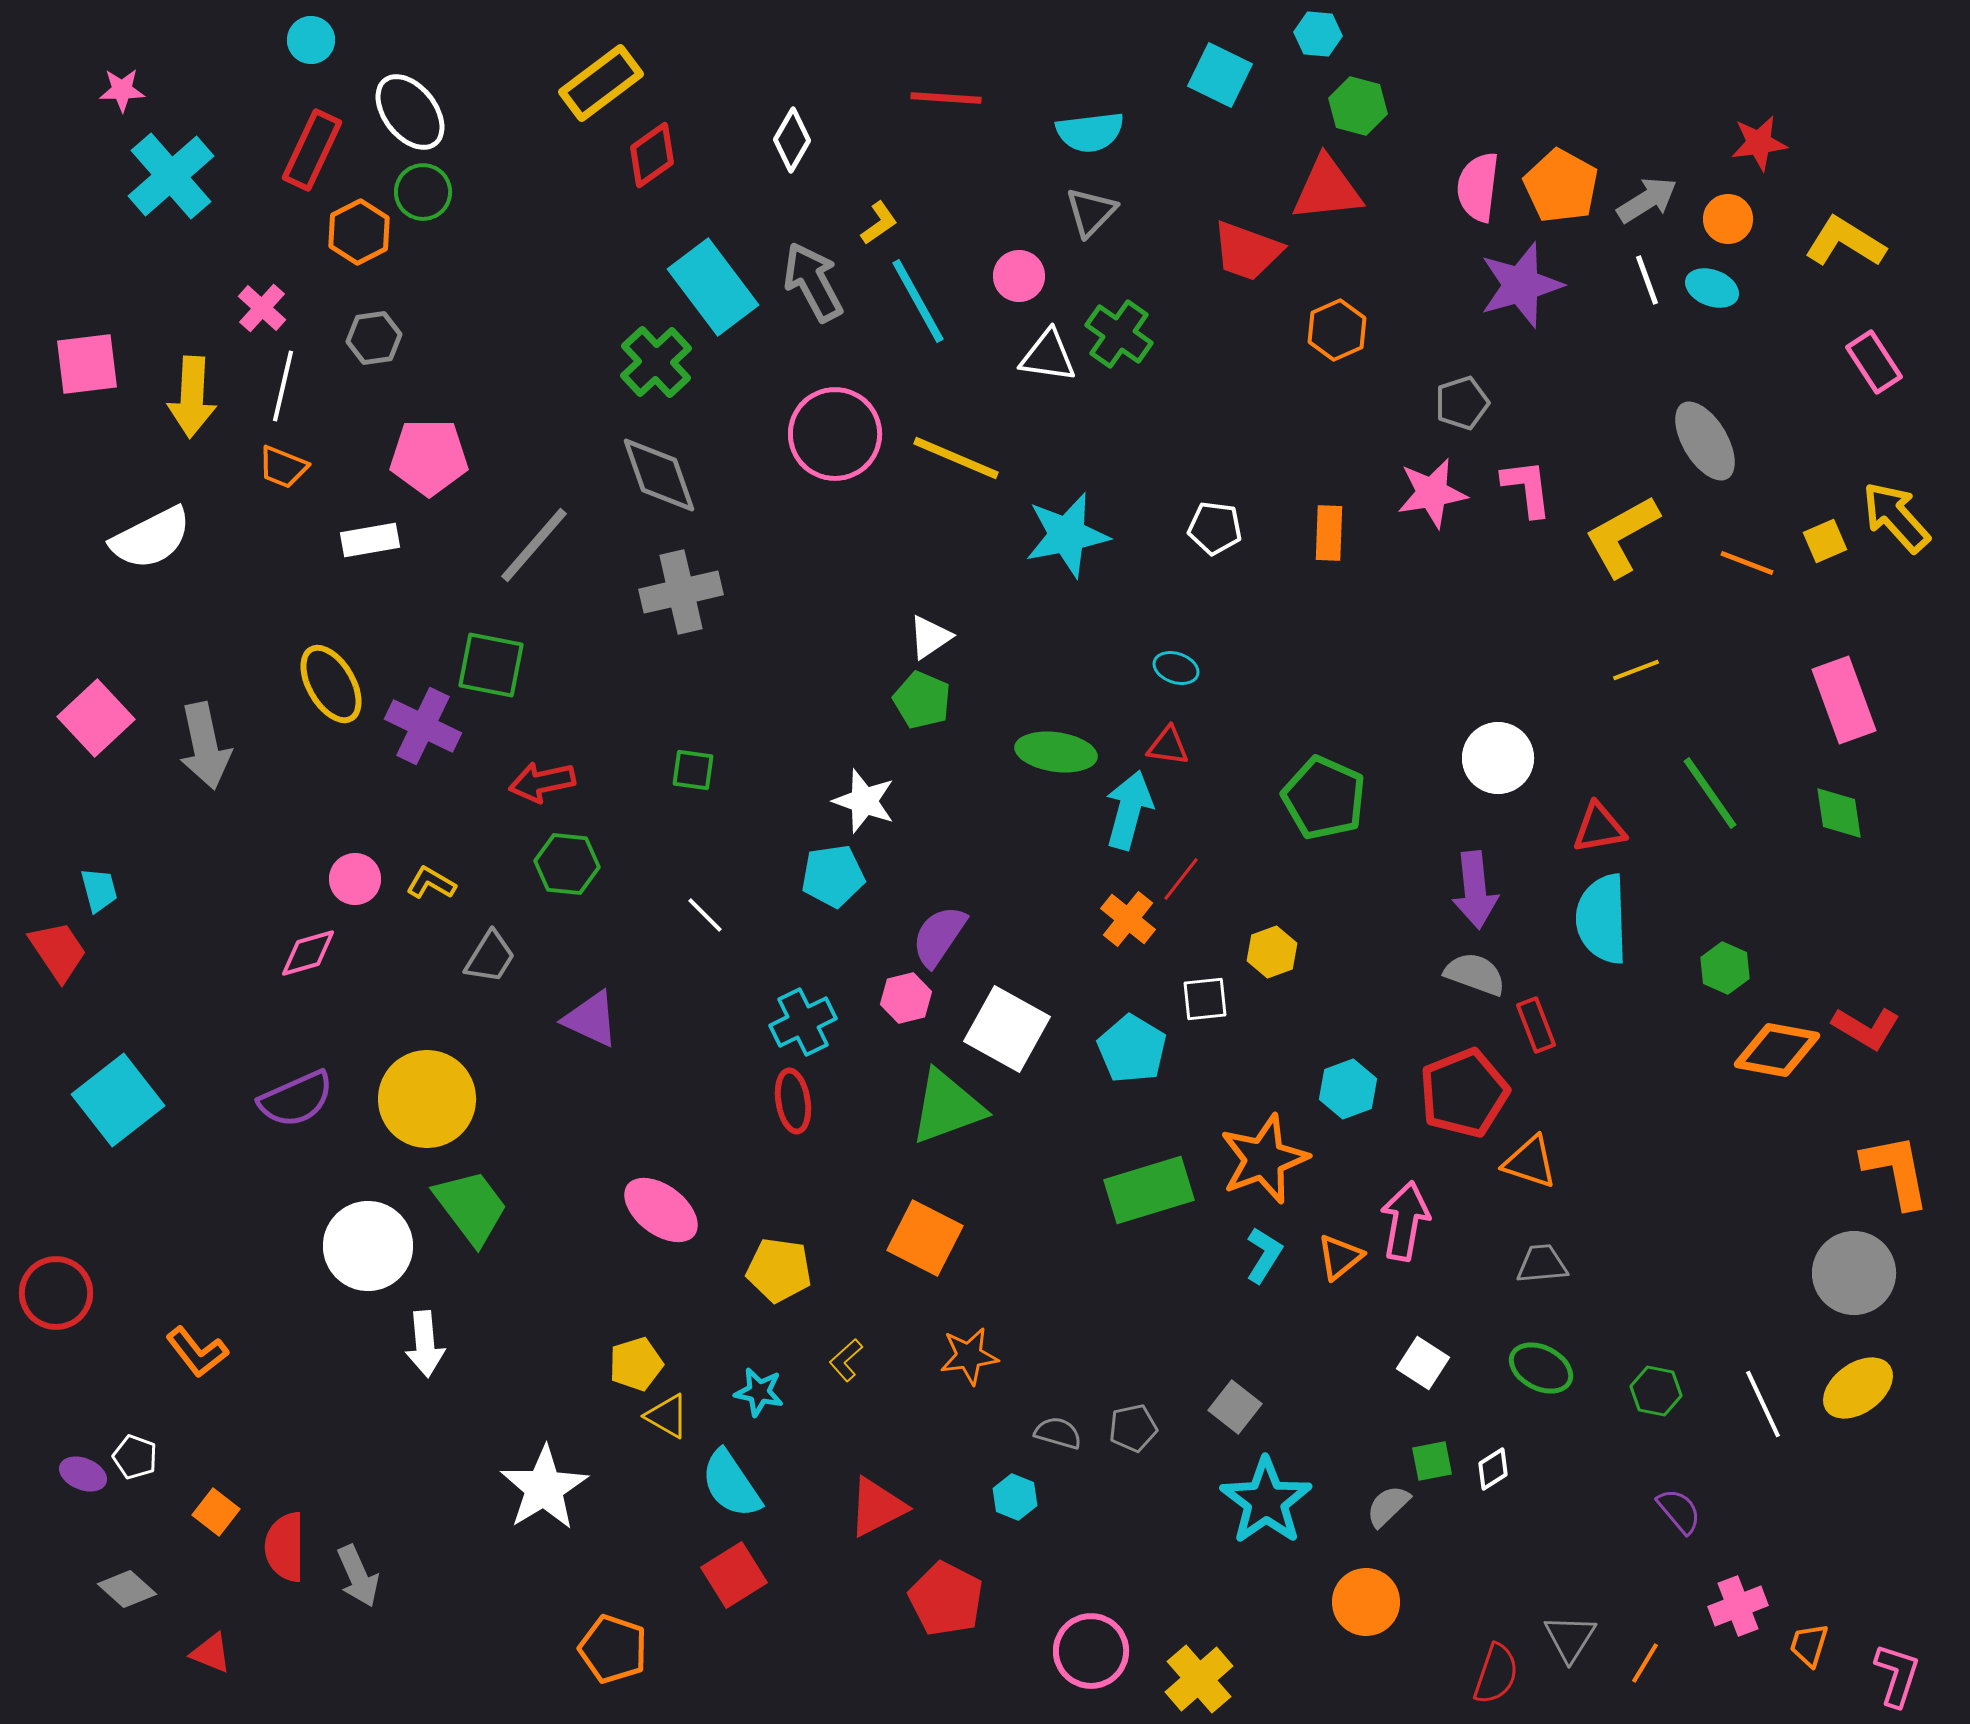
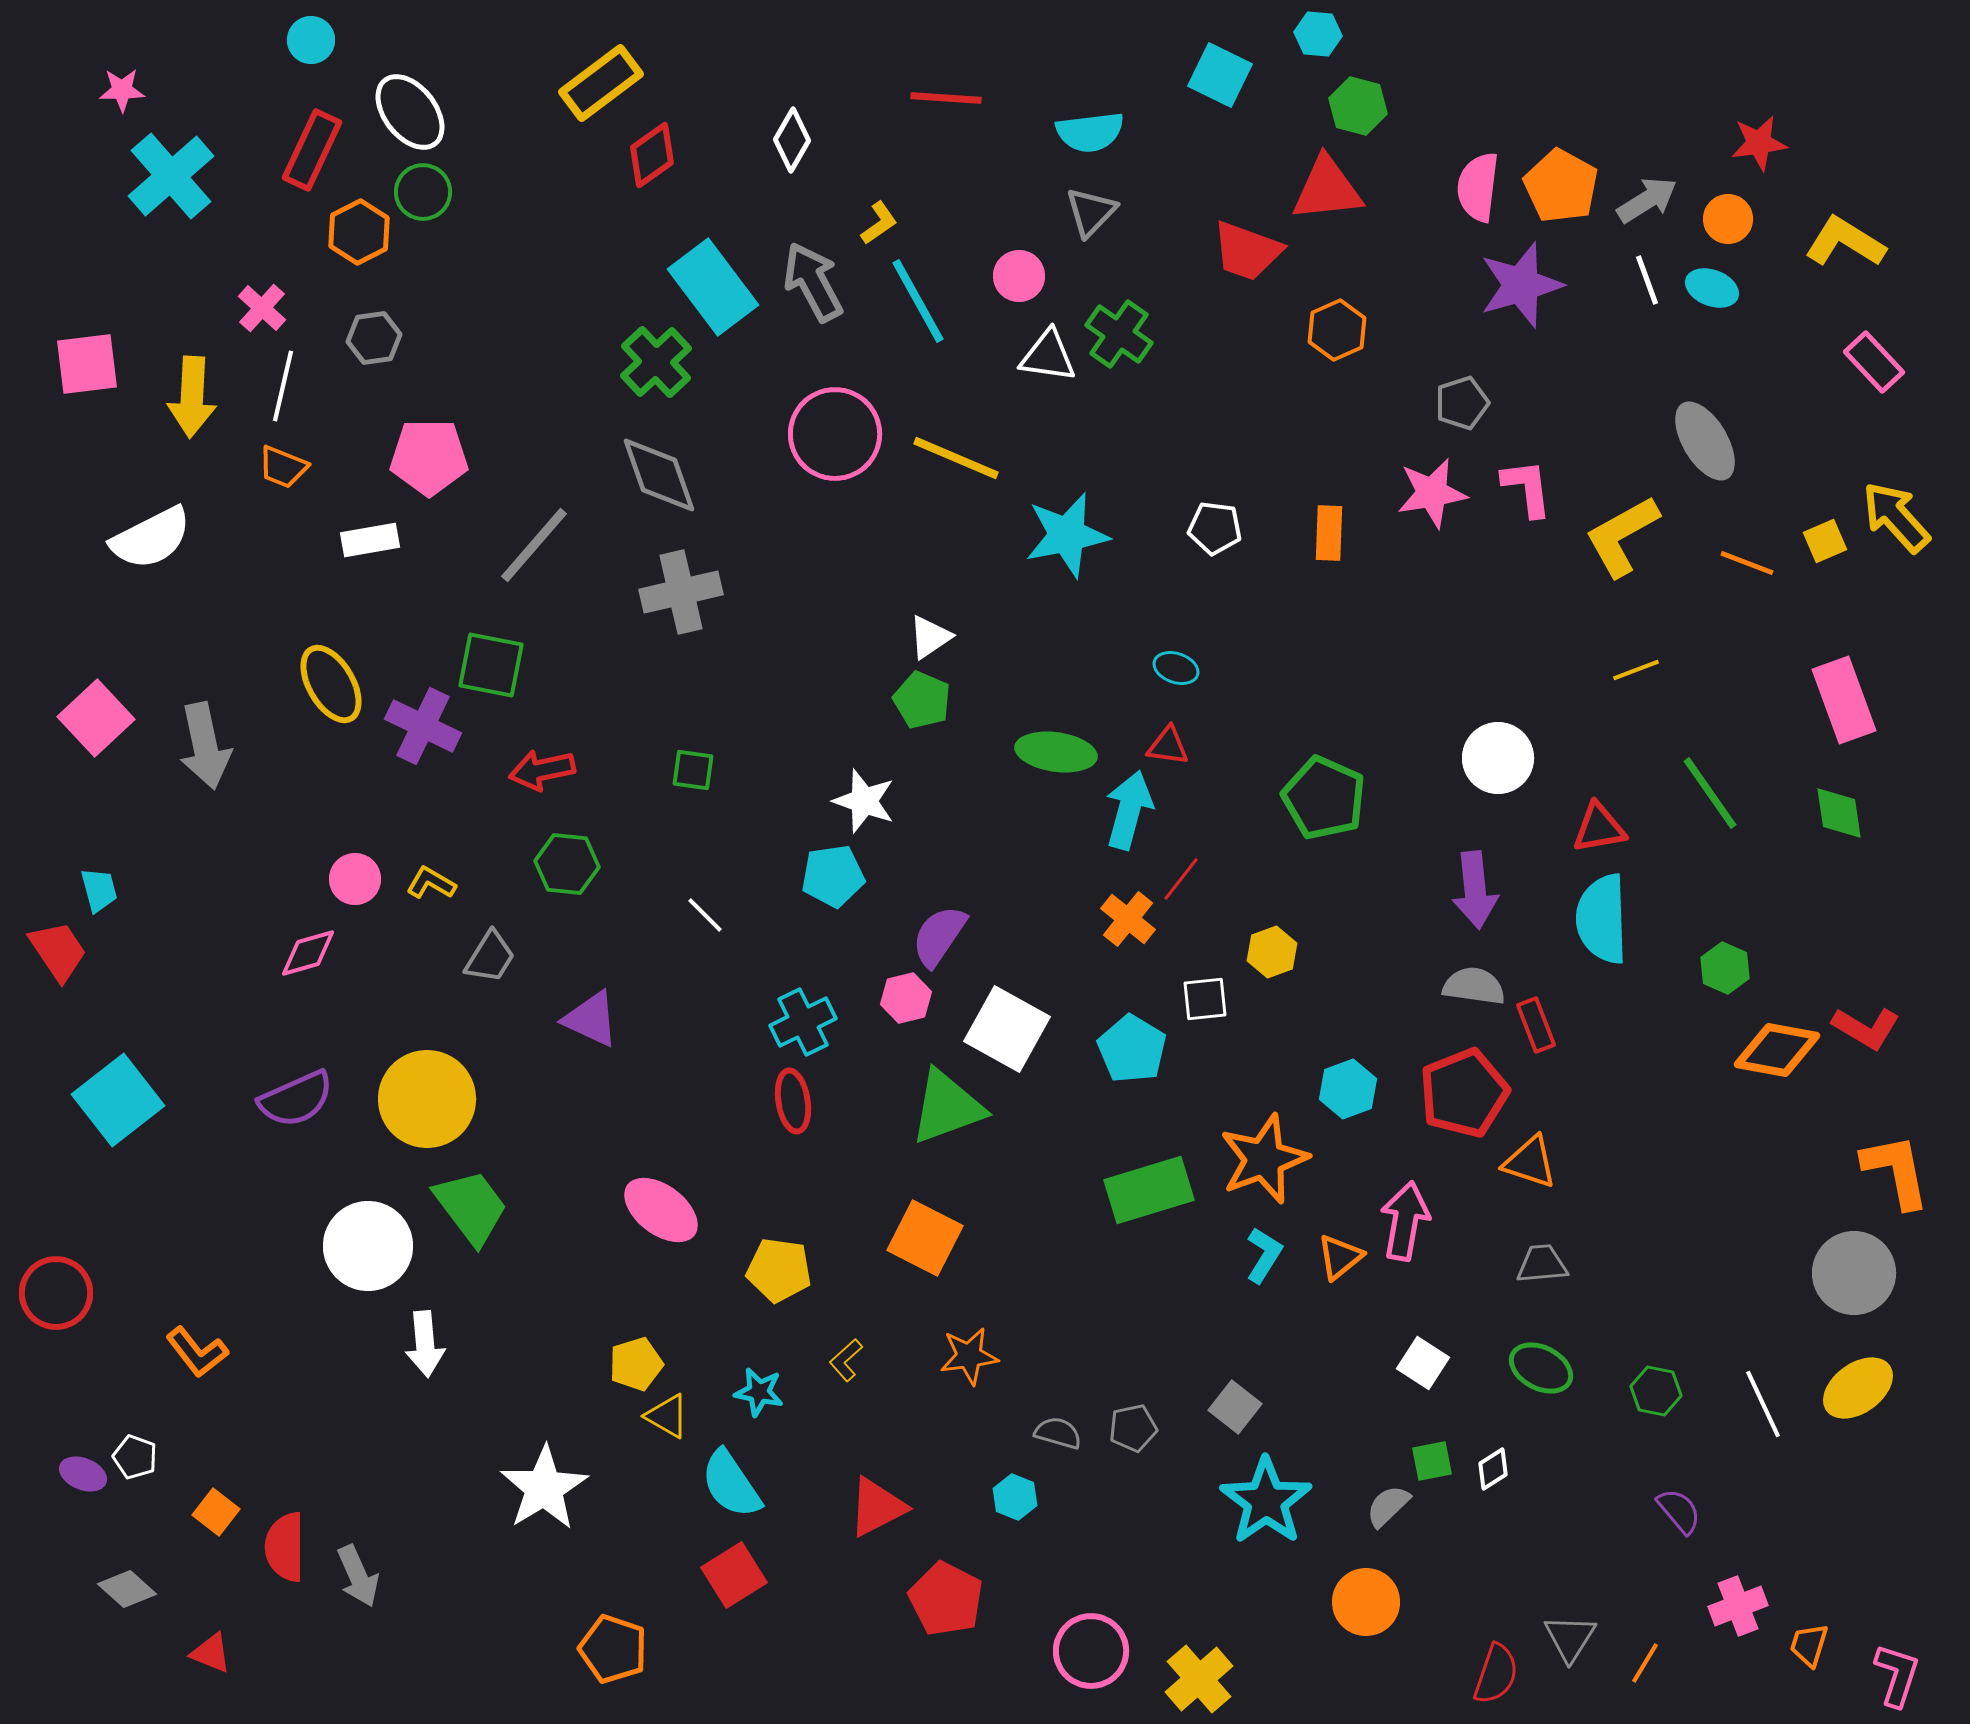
pink rectangle at (1874, 362): rotated 10 degrees counterclockwise
red arrow at (542, 782): moved 12 px up
gray semicircle at (1475, 974): moved 1 px left, 12 px down; rotated 12 degrees counterclockwise
